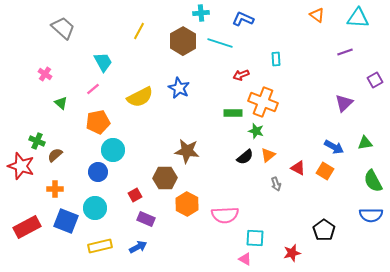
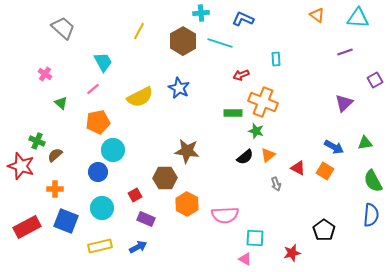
cyan circle at (95, 208): moved 7 px right
blue semicircle at (371, 215): rotated 85 degrees counterclockwise
